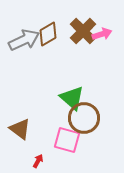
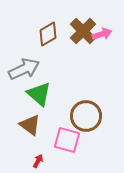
gray arrow: moved 29 px down
green triangle: moved 33 px left, 4 px up
brown circle: moved 2 px right, 2 px up
brown triangle: moved 10 px right, 4 px up
